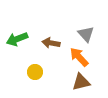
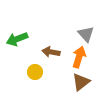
brown arrow: moved 9 px down
orange arrow: rotated 60 degrees clockwise
brown triangle: rotated 24 degrees counterclockwise
